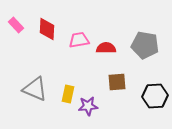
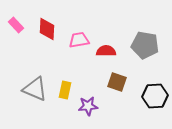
red semicircle: moved 3 px down
brown square: rotated 24 degrees clockwise
yellow rectangle: moved 3 px left, 4 px up
